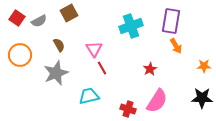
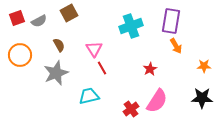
red square: rotated 35 degrees clockwise
red cross: moved 3 px right; rotated 35 degrees clockwise
